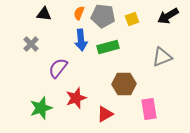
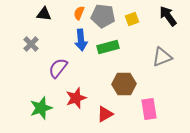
black arrow: rotated 85 degrees clockwise
